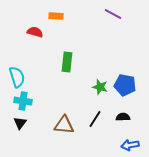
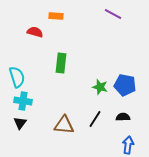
green rectangle: moved 6 px left, 1 px down
blue arrow: moved 2 px left; rotated 108 degrees clockwise
